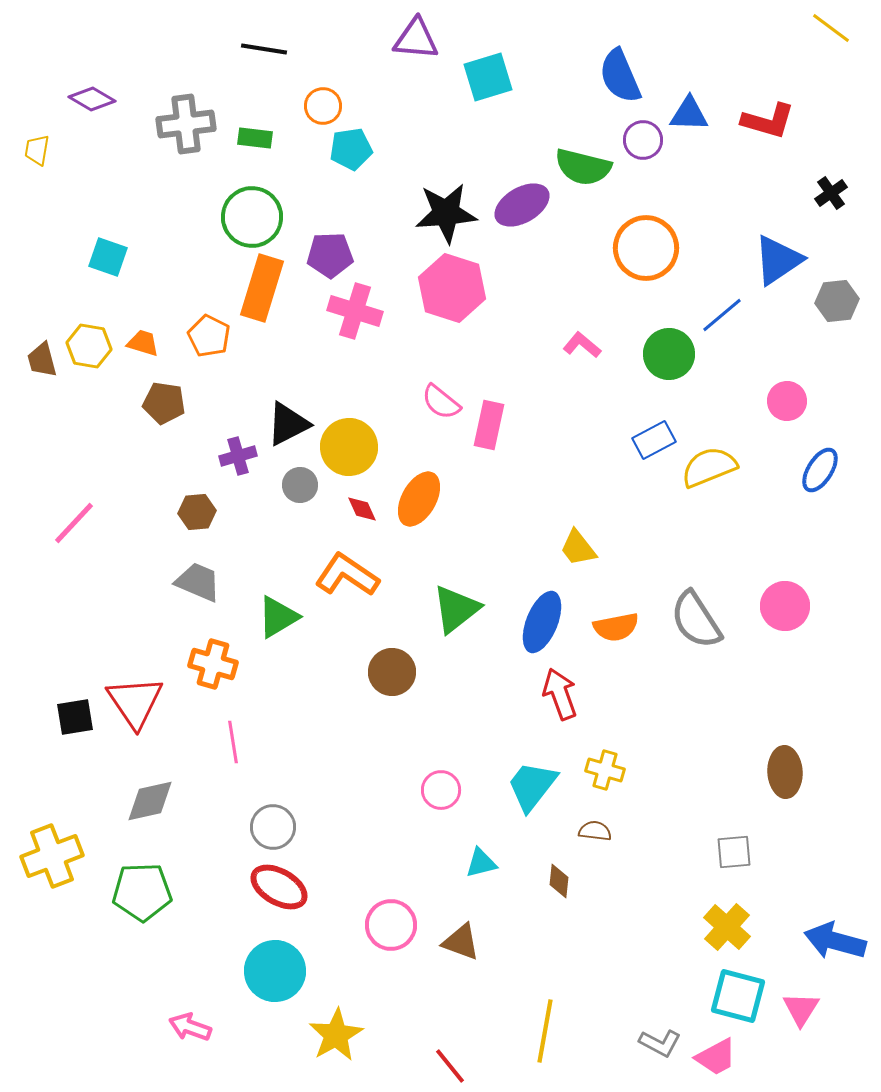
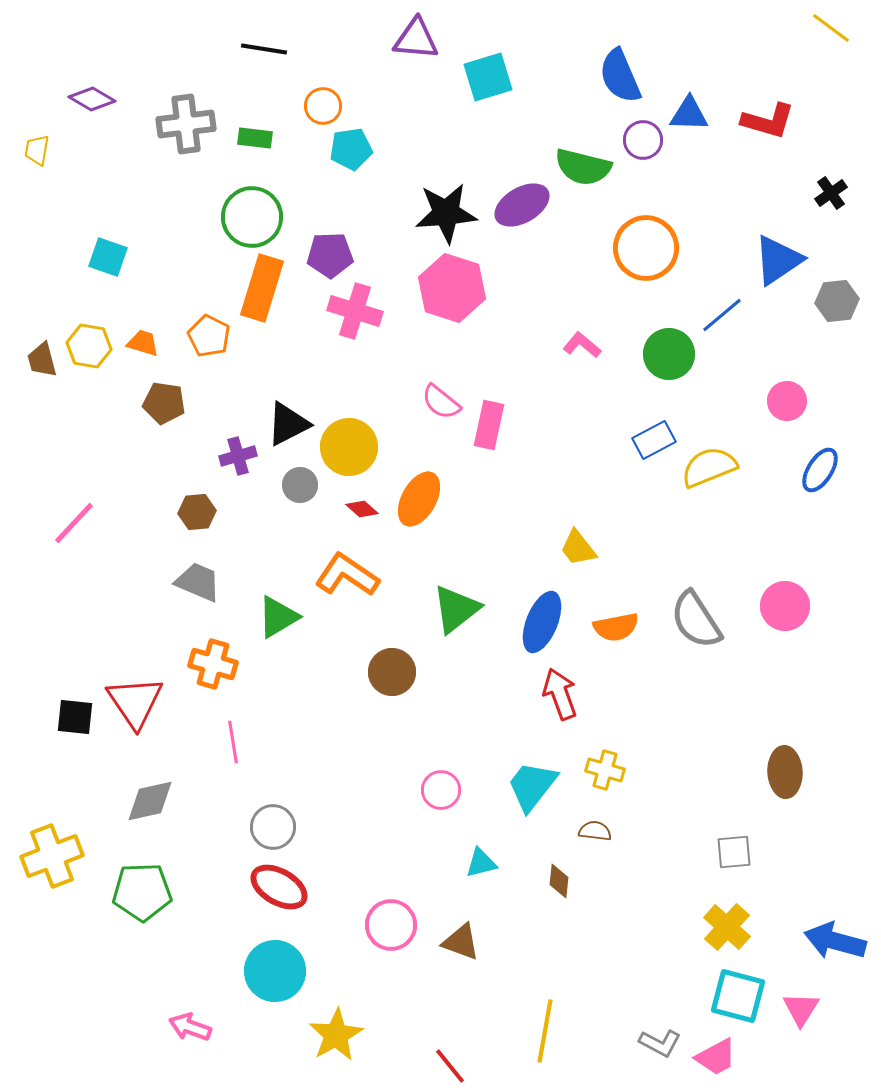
red diamond at (362, 509): rotated 24 degrees counterclockwise
black square at (75, 717): rotated 15 degrees clockwise
